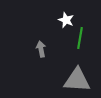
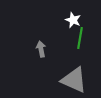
white star: moved 7 px right
gray triangle: moved 3 px left; rotated 20 degrees clockwise
